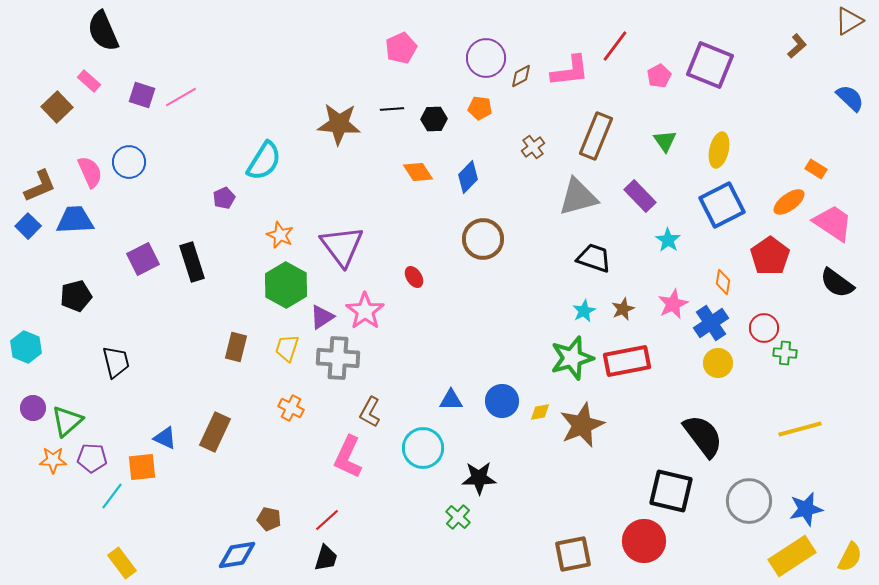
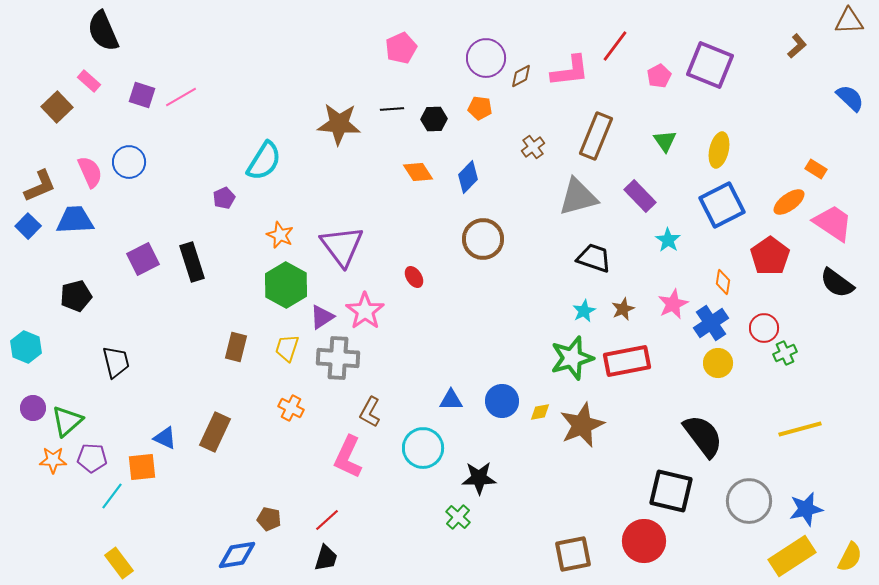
brown triangle at (849, 21): rotated 28 degrees clockwise
green cross at (785, 353): rotated 30 degrees counterclockwise
yellow rectangle at (122, 563): moved 3 px left
